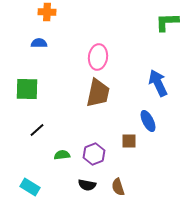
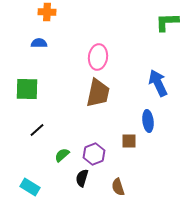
blue ellipse: rotated 20 degrees clockwise
green semicircle: rotated 35 degrees counterclockwise
black semicircle: moved 5 px left, 7 px up; rotated 96 degrees clockwise
